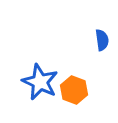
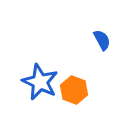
blue semicircle: rotated 20 degrees counterclockwise
